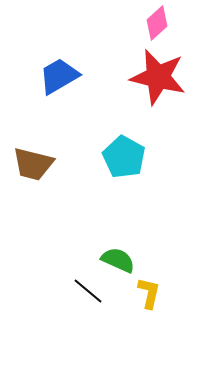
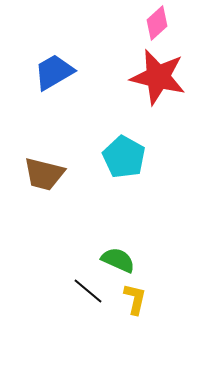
blue trapezoid: moved 5 px left, 4 px up
brown trapezoid: moved 11 px right, 10 px down
yellow L-shape: moved 14 px left, 6 px down
